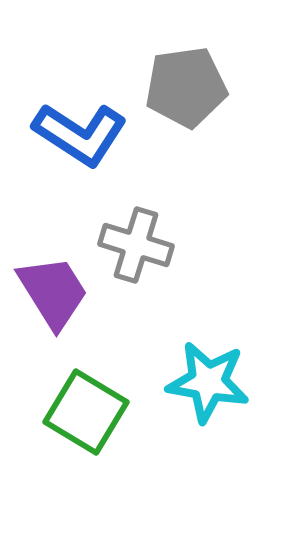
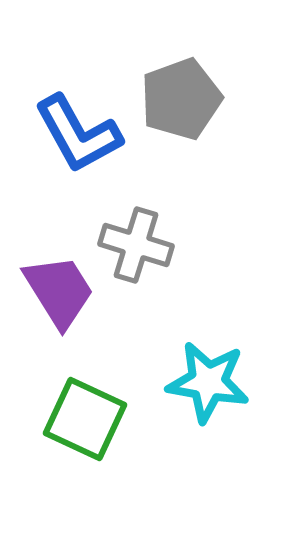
gray pentagon: moved 5 px left, 12 px down; rotated 12 degrees counterclockwise
blue L-shape: moved 2 px left; rotated 28 degrees clockwise
purple trapezoid: moved 6 px right, 1 px up
green square: moved 1 px left, 7 px down; rotated 6 degrees counterclockwise
